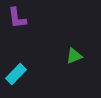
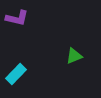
purple L-shape: rotated 70 degrees counterclockwise
